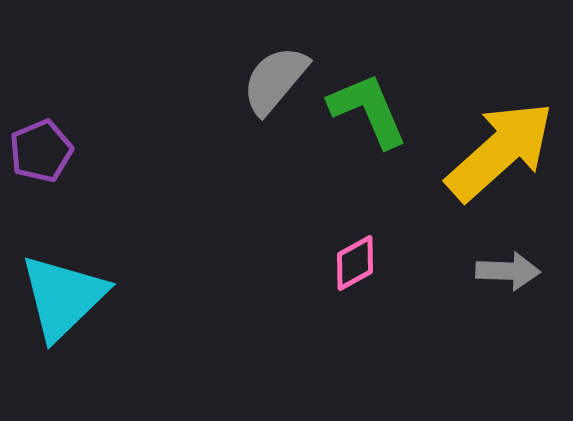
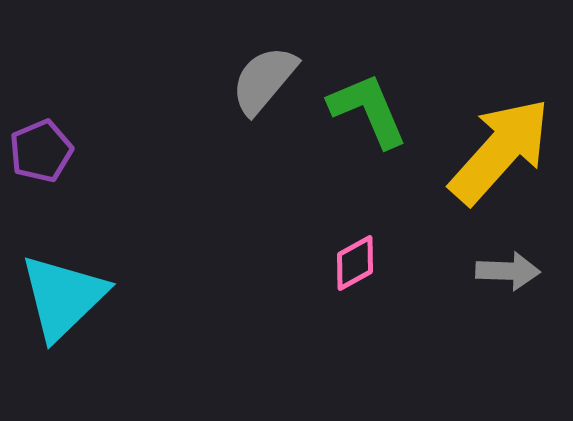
gray semicircle: moved 11 px left
yellow arrow: rotated 6 degrees counterclockwise
